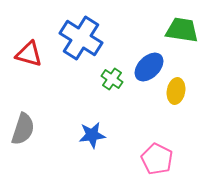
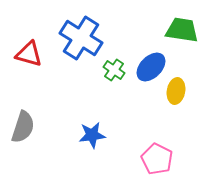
blue ellipse: moved 2 px right
green cross: moved 2 px right, 9 px up
gray semicircle: moved 2 px up
